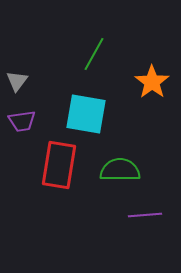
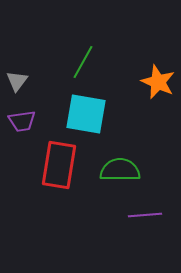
green line: moved 11 px left, 8 px down
orange star: moved 6 px right; rotated 12 degrees counterclockwise
